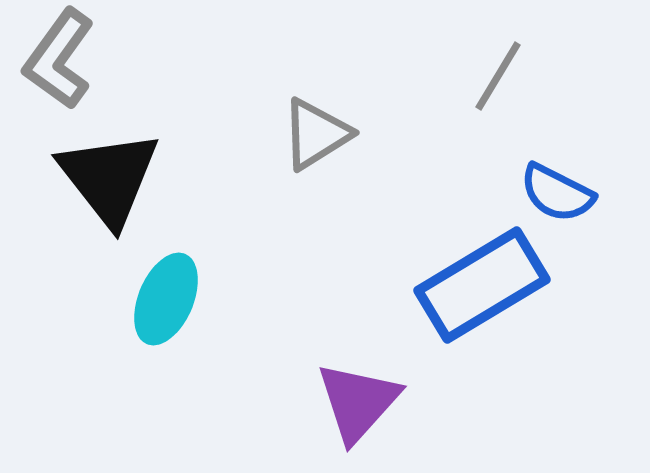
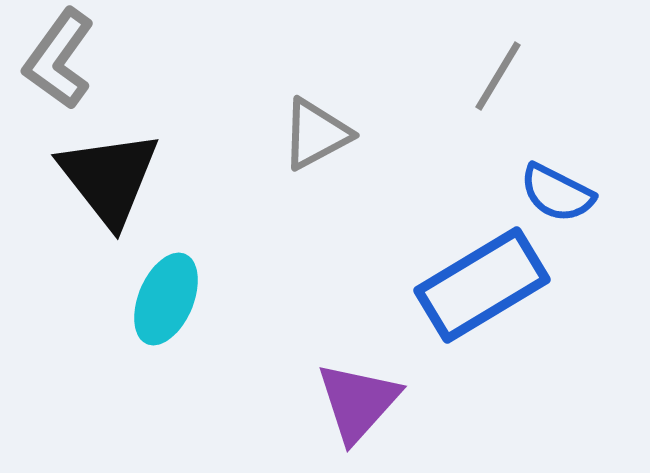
gray triangle: rotated 4 degrees clockwise
